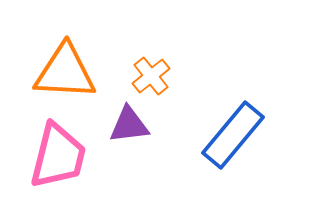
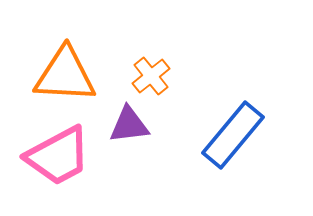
orange triangle: moved 3 px down
pink trapezoid: rotated 48 degrees clockwise
